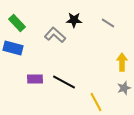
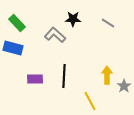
black star: moved 1 px left, 1 px up
yellow arrow: moved 15 px left, 13 px down
black line: moved 6 px up; rotated 65 degrees clockwise
gray star: moved 2 px up; rotated 16 degrees counterclockwise
yellow line: moved 6 px left, 1 px up
